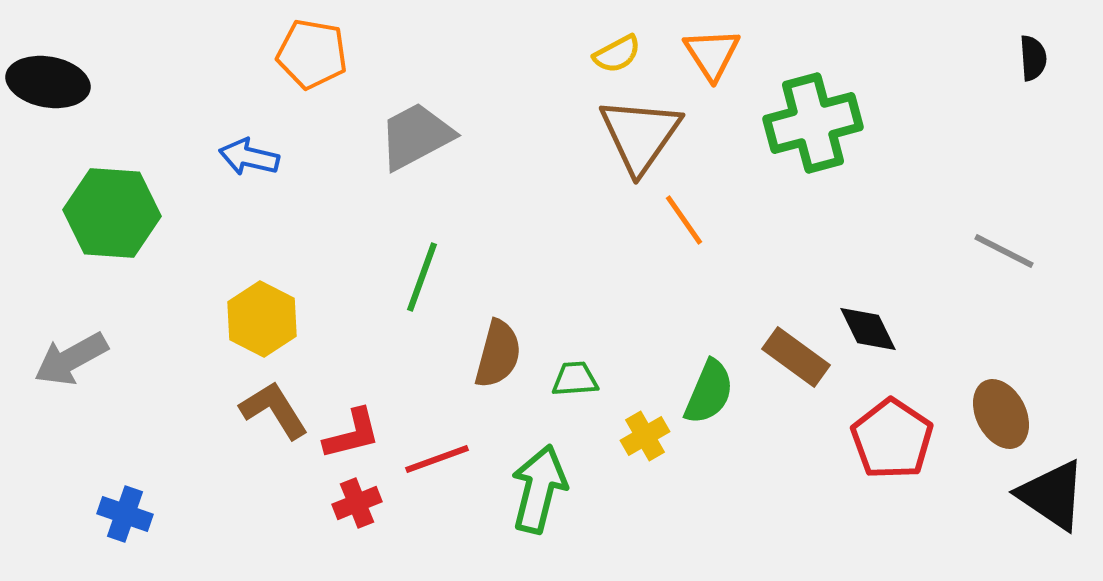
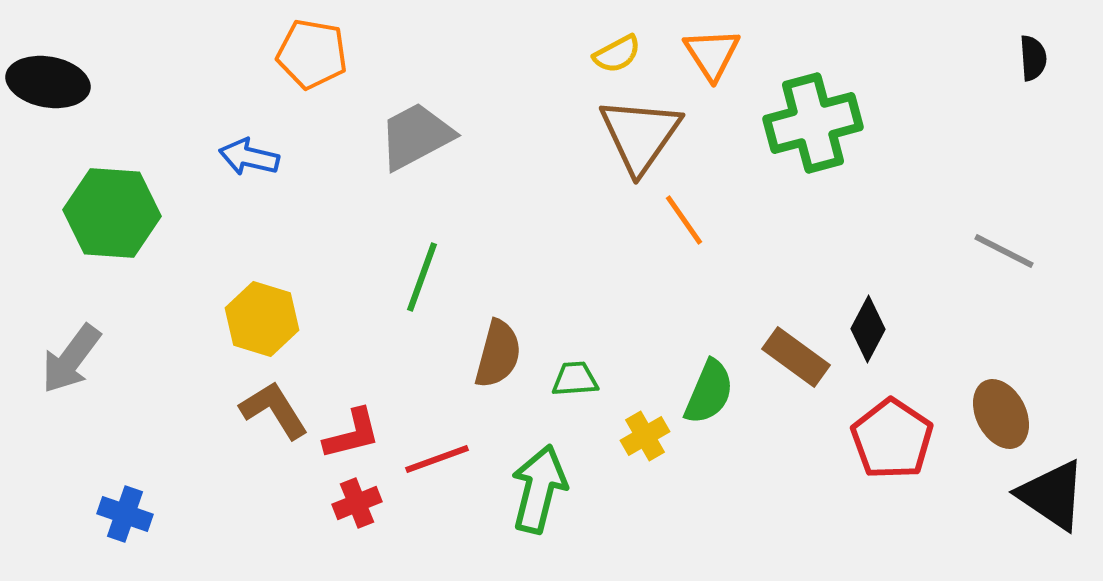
yellow hexagon: rotated 10 degrees counterclockwise
black diamond: rotated 54 degrees clockwise
gray arrow: rotated 24 degrees counterclockwise
